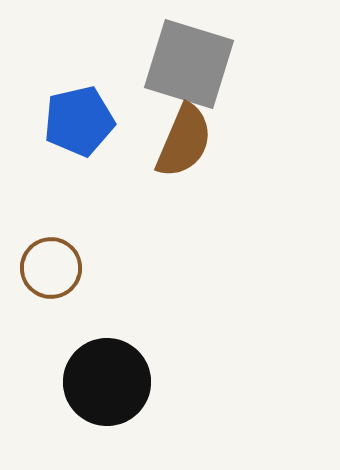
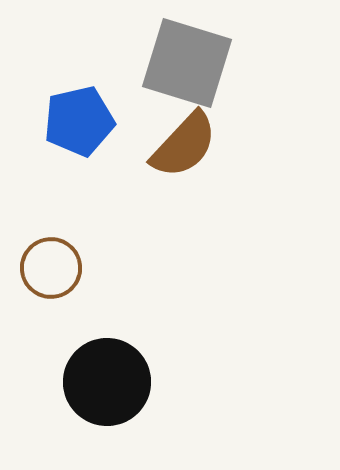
gray square: moved 2 px left, 1 px up
brown semicircle: moved 4 px down; rotated 20 degrees clockwise
